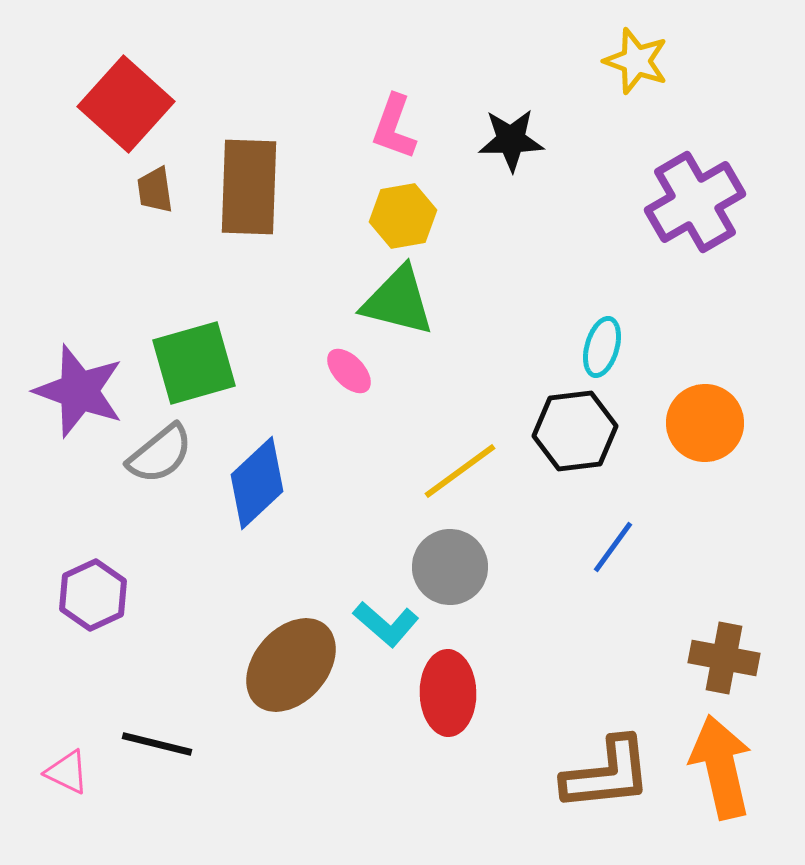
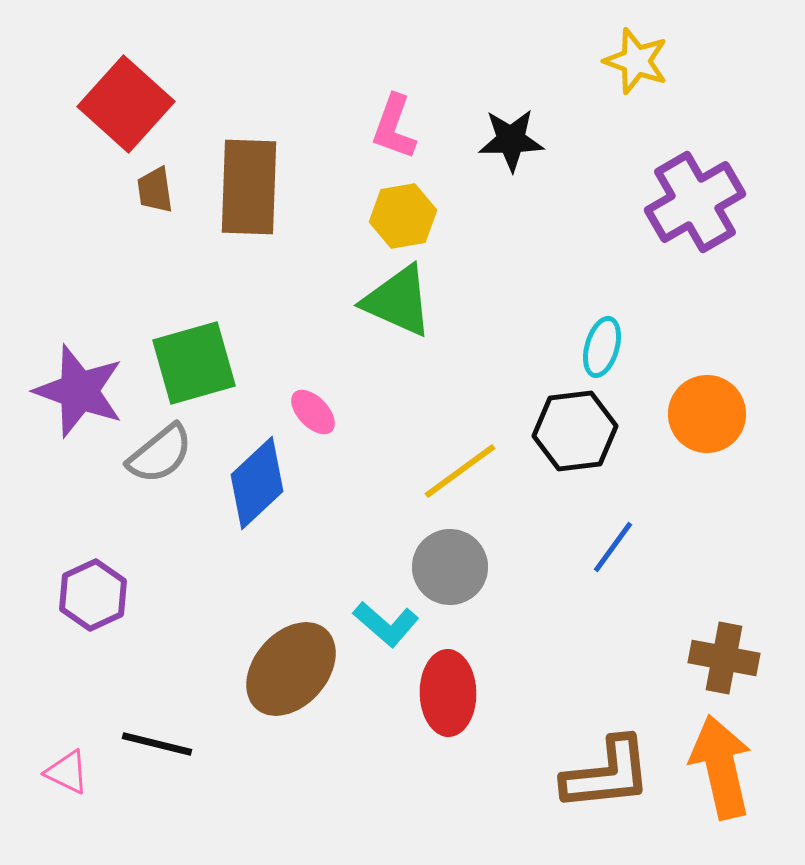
green triangle: rotated 10 degrees clockwise
pink ellipse: moved 36 px left, 41 px down
orange circle: moved 2 px right, 9 px up
brown ellipse: moved 4 px down
